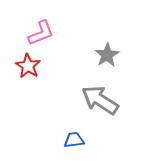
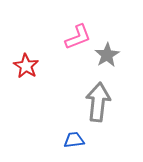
pink L-shape: moved 37 px right, 4 px down
red star: moved 2 px left
gray arrow: moved 2 px left, 2 px down; rotated 63 degrees clockwise
